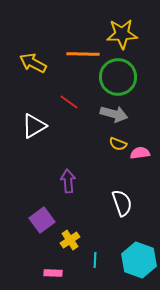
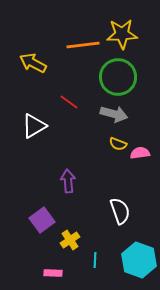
orange line: moved 9 px up; rotated 8 degrees counterclockwise
white semicircle: moved 2 px left, 8 px down
